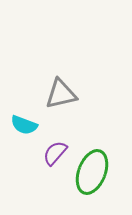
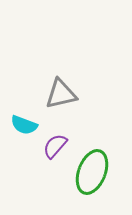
purple semicircle: moved 7 px up
